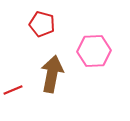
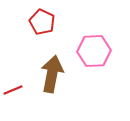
red pentagon: moved 2 px up; rotated 10 degrees clockwise
